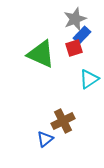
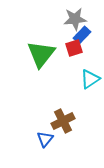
gray star: rotated 15 degrees clockwise
green triangle: rotated 44 degrees clockwise
cyan triangle: moved 1 px right
blue triangle: rotated 12 degrees counterclockwise
